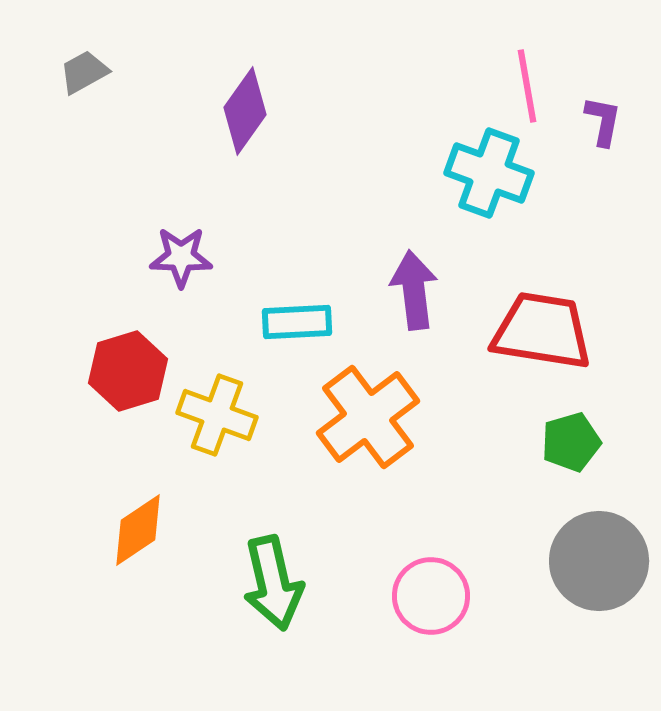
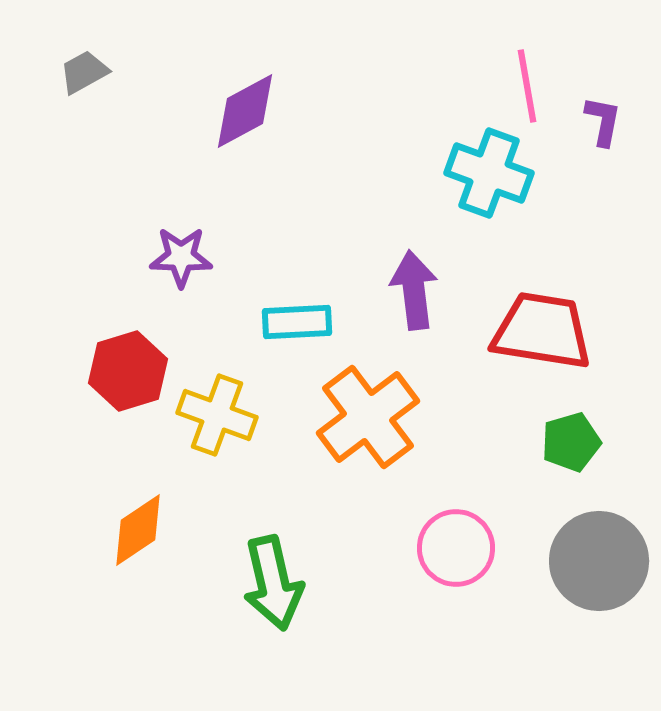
purple diamond: rotated 26 degrees clockwise
pink circle: moved 25 px right, 48 px up
